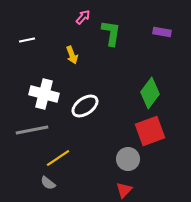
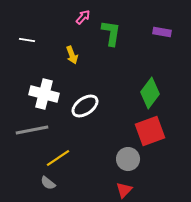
white line: rotated 21 degrees clockwise
